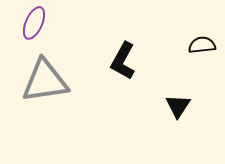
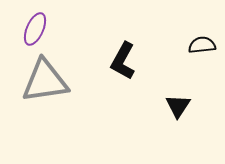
purple ellipse: moved 1 px right, 6 px down
